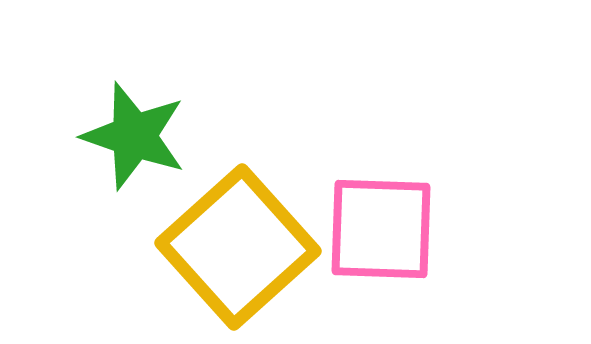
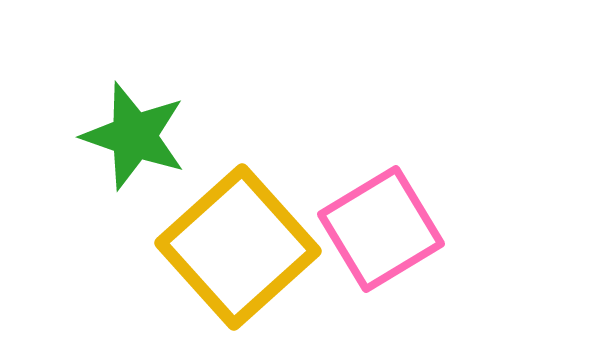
pink square: rotated 33 degrees counterclockwise
